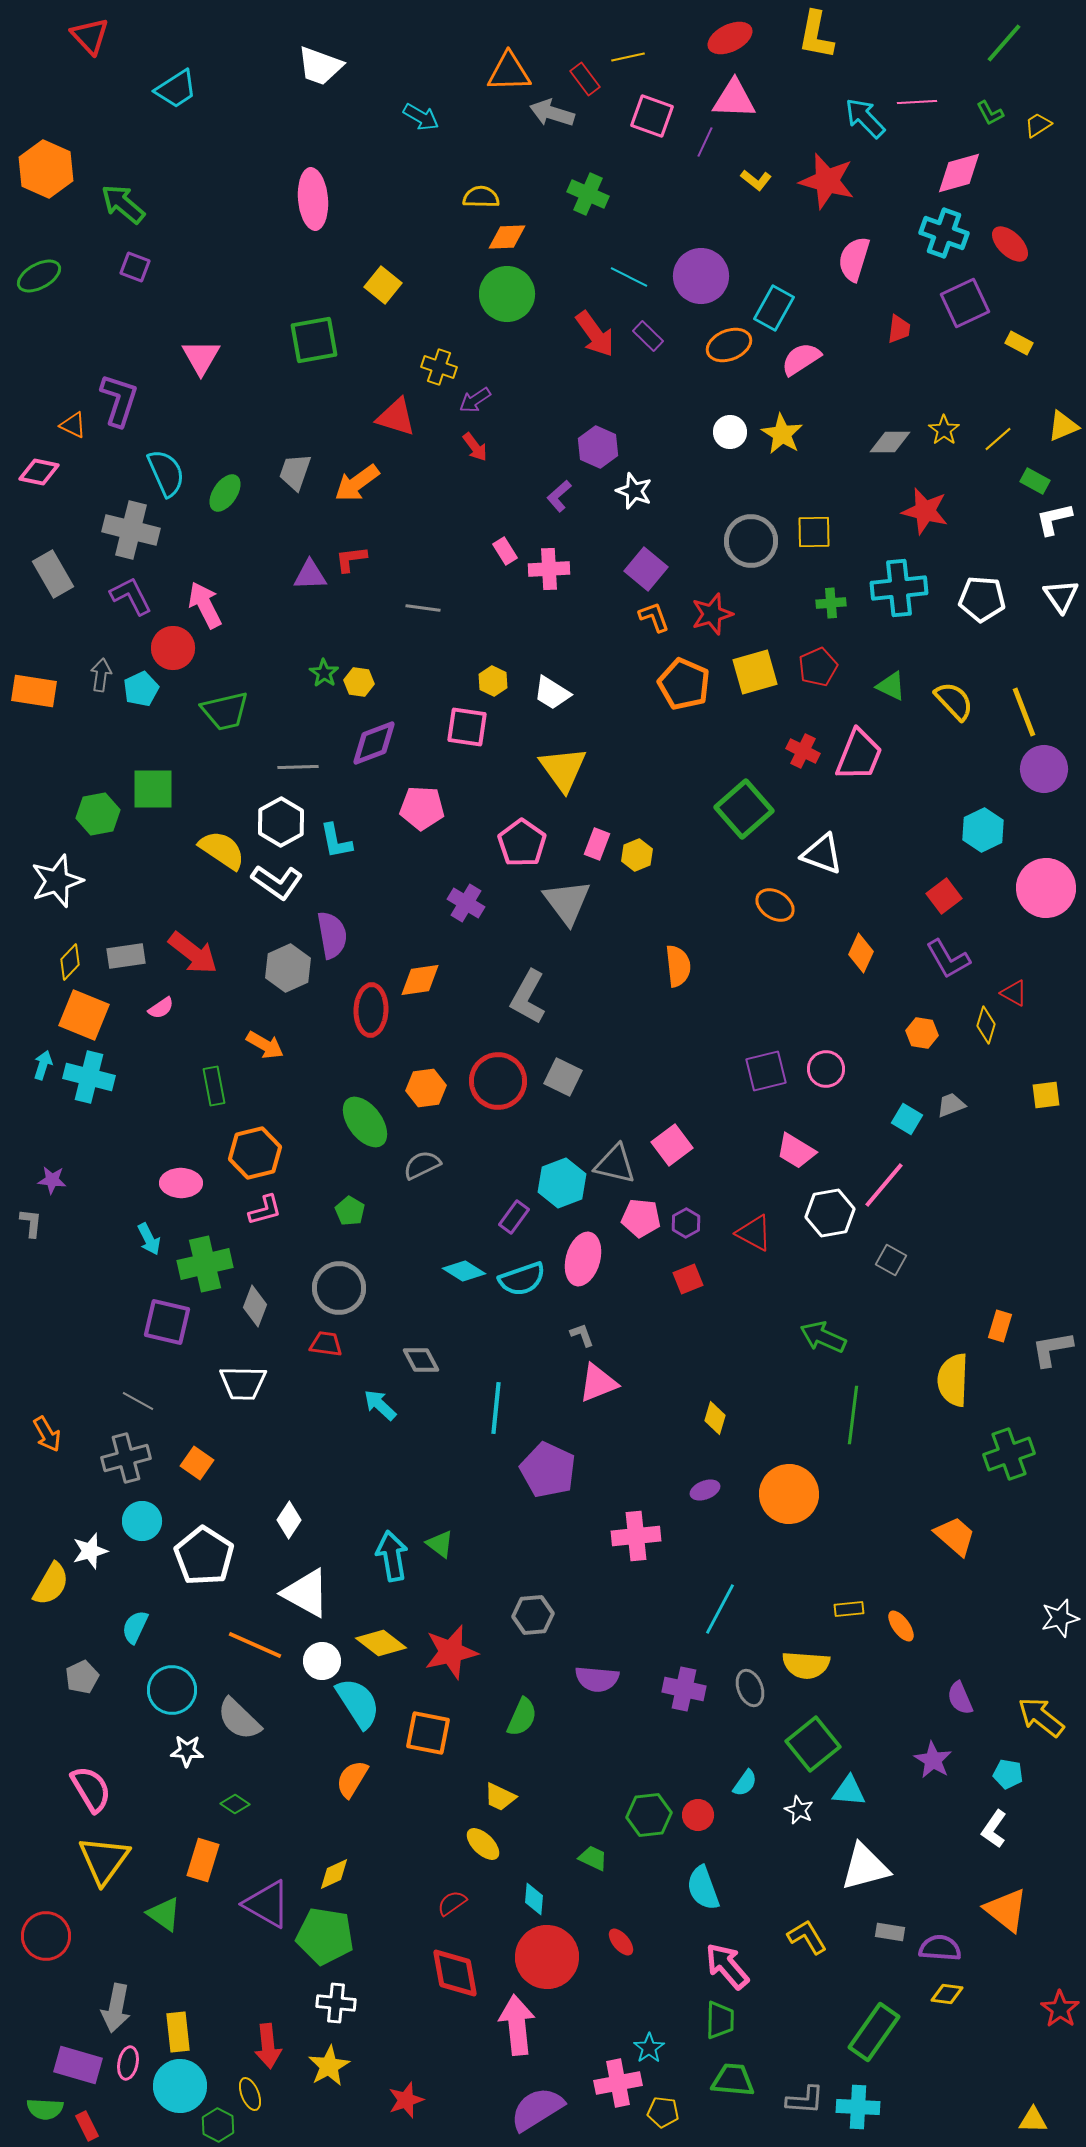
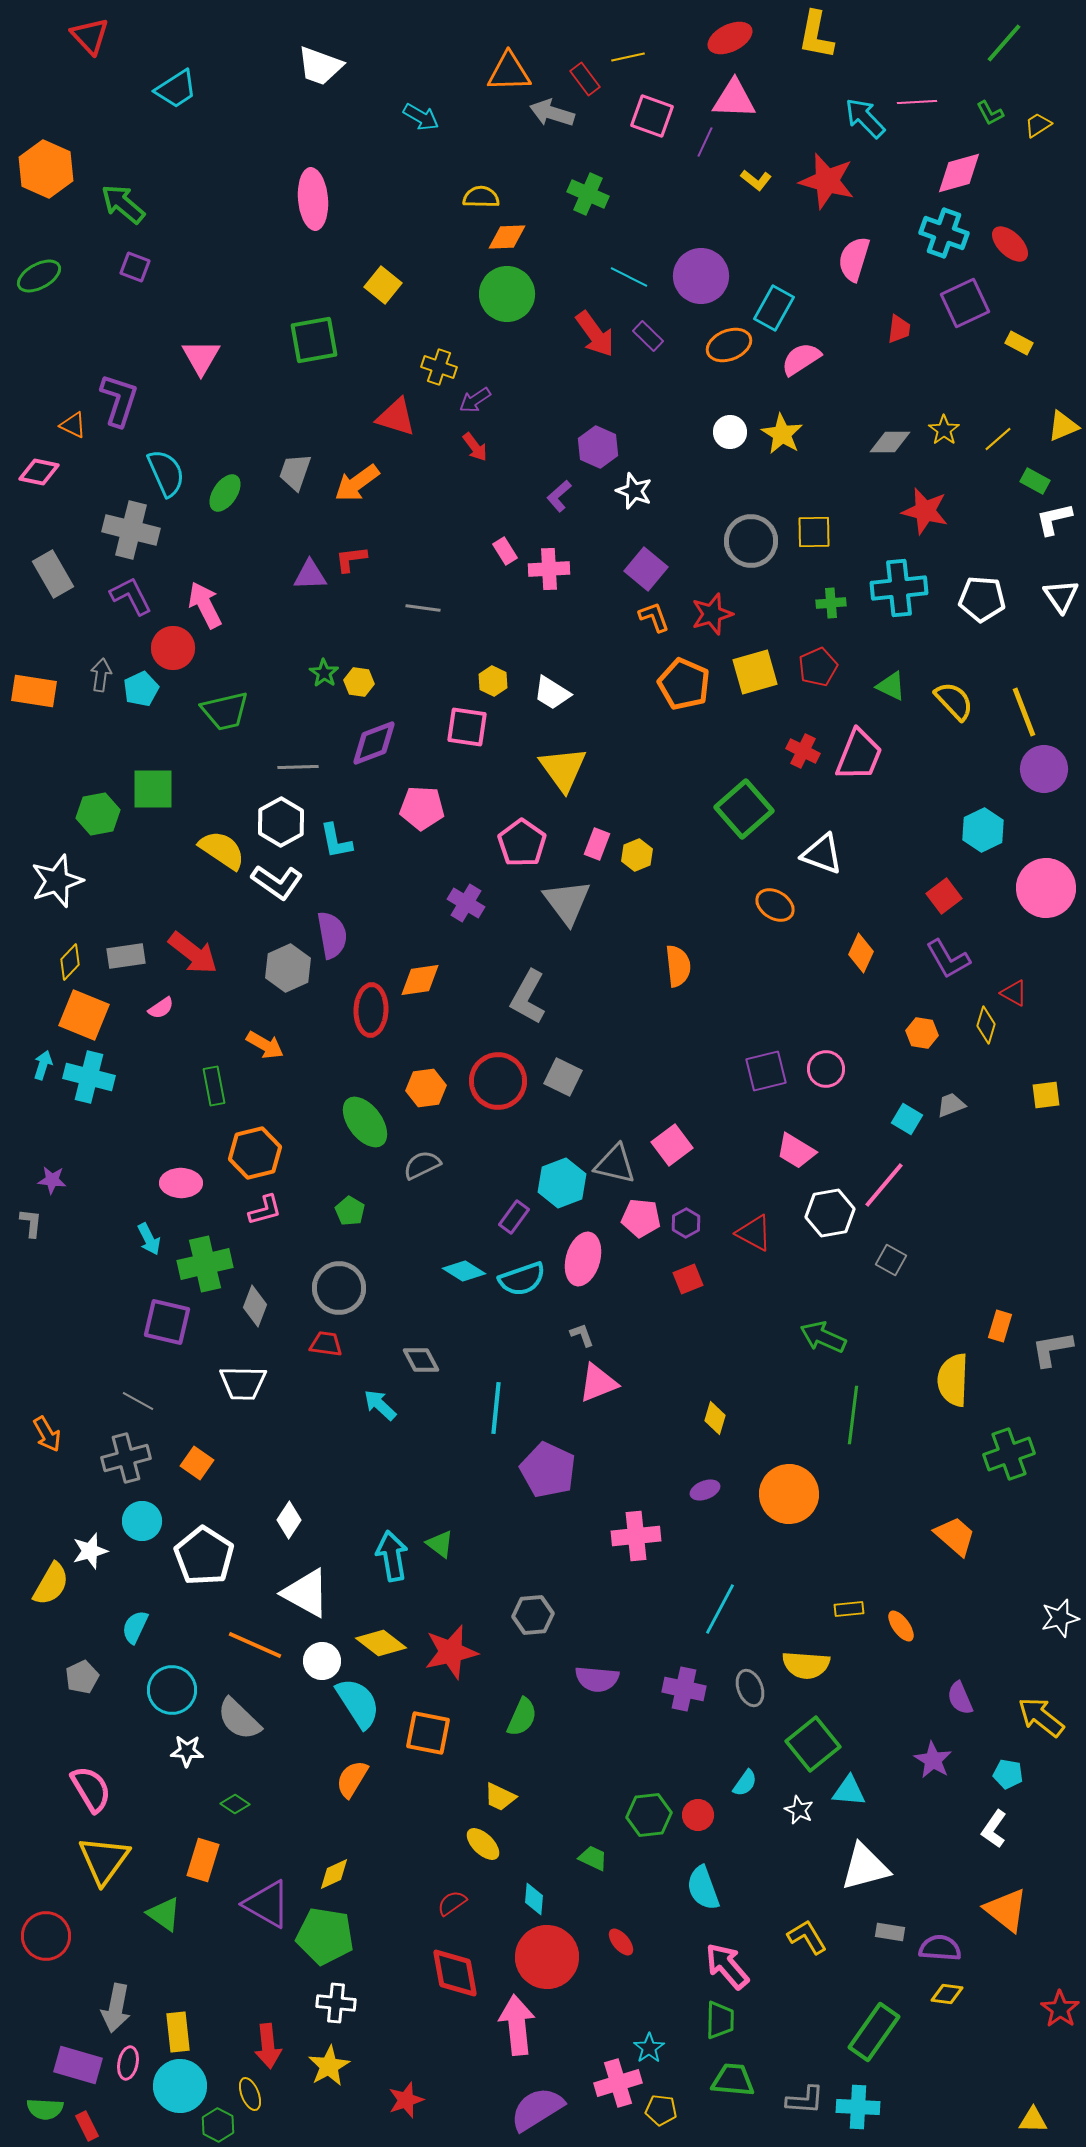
pink cross at (618, 2083): rotated 6 degrees counterclockwise
yellow pentagon at (663, 2112): moved 2 px left, 2 px up
